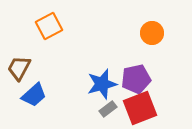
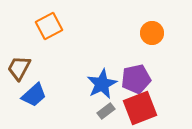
blue star: rotated 12 degrees counterclockwise
gray rectangle: moved 2 px left, 2 px down
